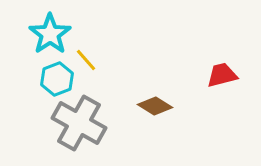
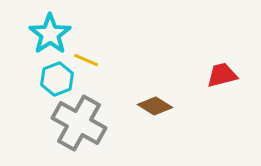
yellow line: rotated 25 degrees counterclockwise
